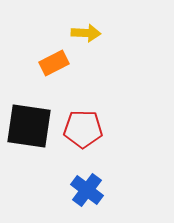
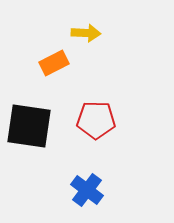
red pentagon: moved 13 px right, 9 px up
